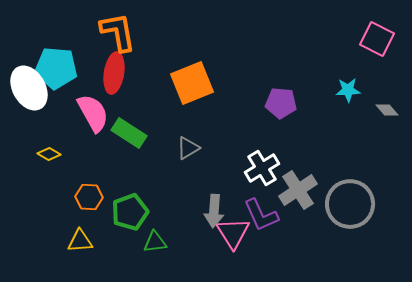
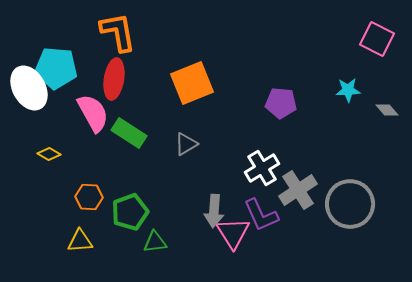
red ellipse: moved 6 px down
gray triangle: moved 2 px left, 4 px up
